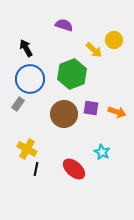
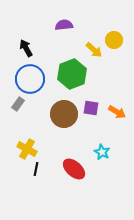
purple semicircle: rotated 24 degrees counterclockwise
orange arrow: rotated 12 degrees clockwise
